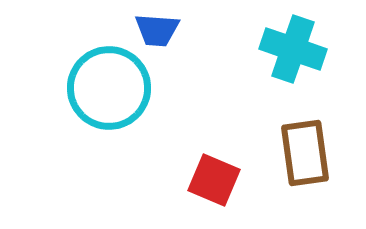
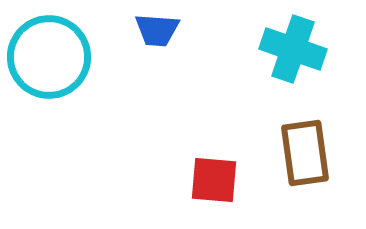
cyan circle: moved 60 px left, 31 px up
red square: rotated 18 degrees counterclockwise
